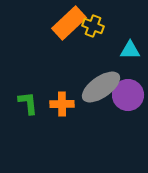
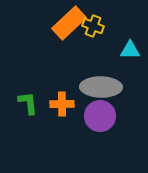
gray ellipse: rotated 36 degrees clockwise
purple circle: moved 28 px left, 21 px down
